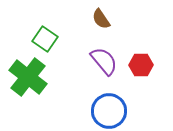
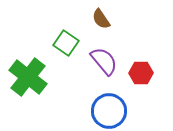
green square: moved 21 px right, 4 px down
red hexagon: moved 8 px down
